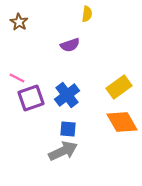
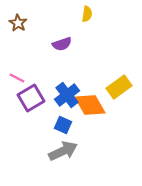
brown star: moved 1 px left, 1 px down
purple semicircle: moved 8 px left, 1 px up
purple square: rotated 12 degrees counterclockwise
orange diamond: moved 32 px left, 17 px up
blue square: moved 5 px left, 4 px up; rotated 18 degrees clockwise
